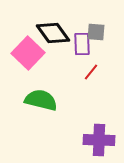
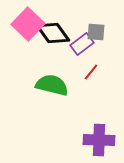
purple rectangle: rotated 55 degrees clockwise
pink square: moved 29 px up
green semicircle: moved 11 px right, 15 px up
